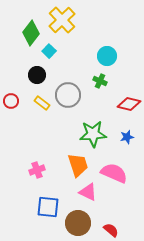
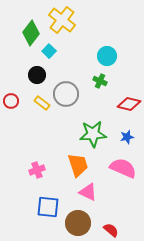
yellow cross: rotated 8 degrees counterclockwise
gray circle: moved 2 px left, 1 px up
pink semicircle: moved 9 px right, 5 px up
